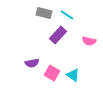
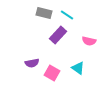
cyan triangle: moved 5 px right, 7 px up
